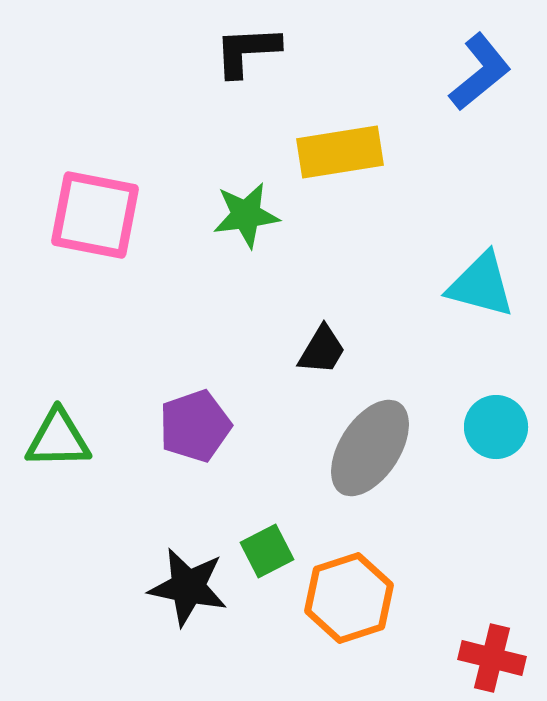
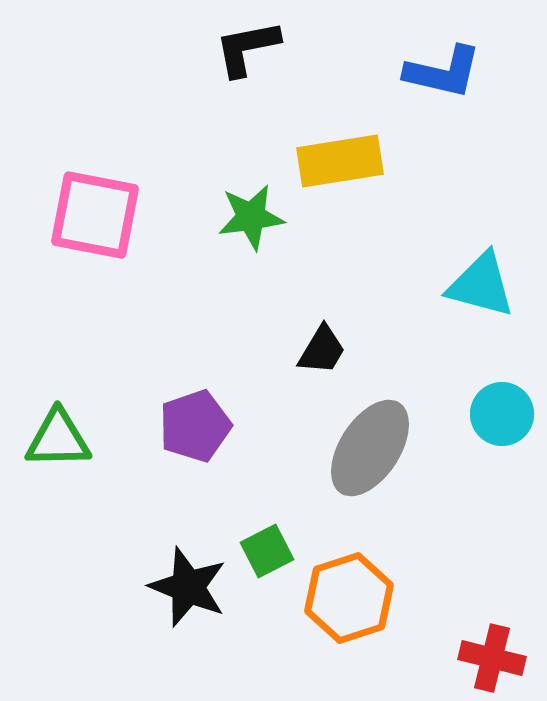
black L-shape: moved 3 px up; rotated 8 degrees counterclockwise
blue L-shape: moved 37 px left; rotated 52 degrees clockwise
yellow rectangle: moved 9 px down
green star: moved 5 px right, 2 px down
cyan circle: moved 6 px right, 13 px up
black star: rotated 10 degrees clockwise
